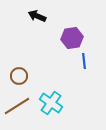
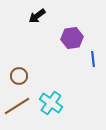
black arrow: rotated 60 degrees counterclockwise
blue line: moved 9 px right, 2 px up
